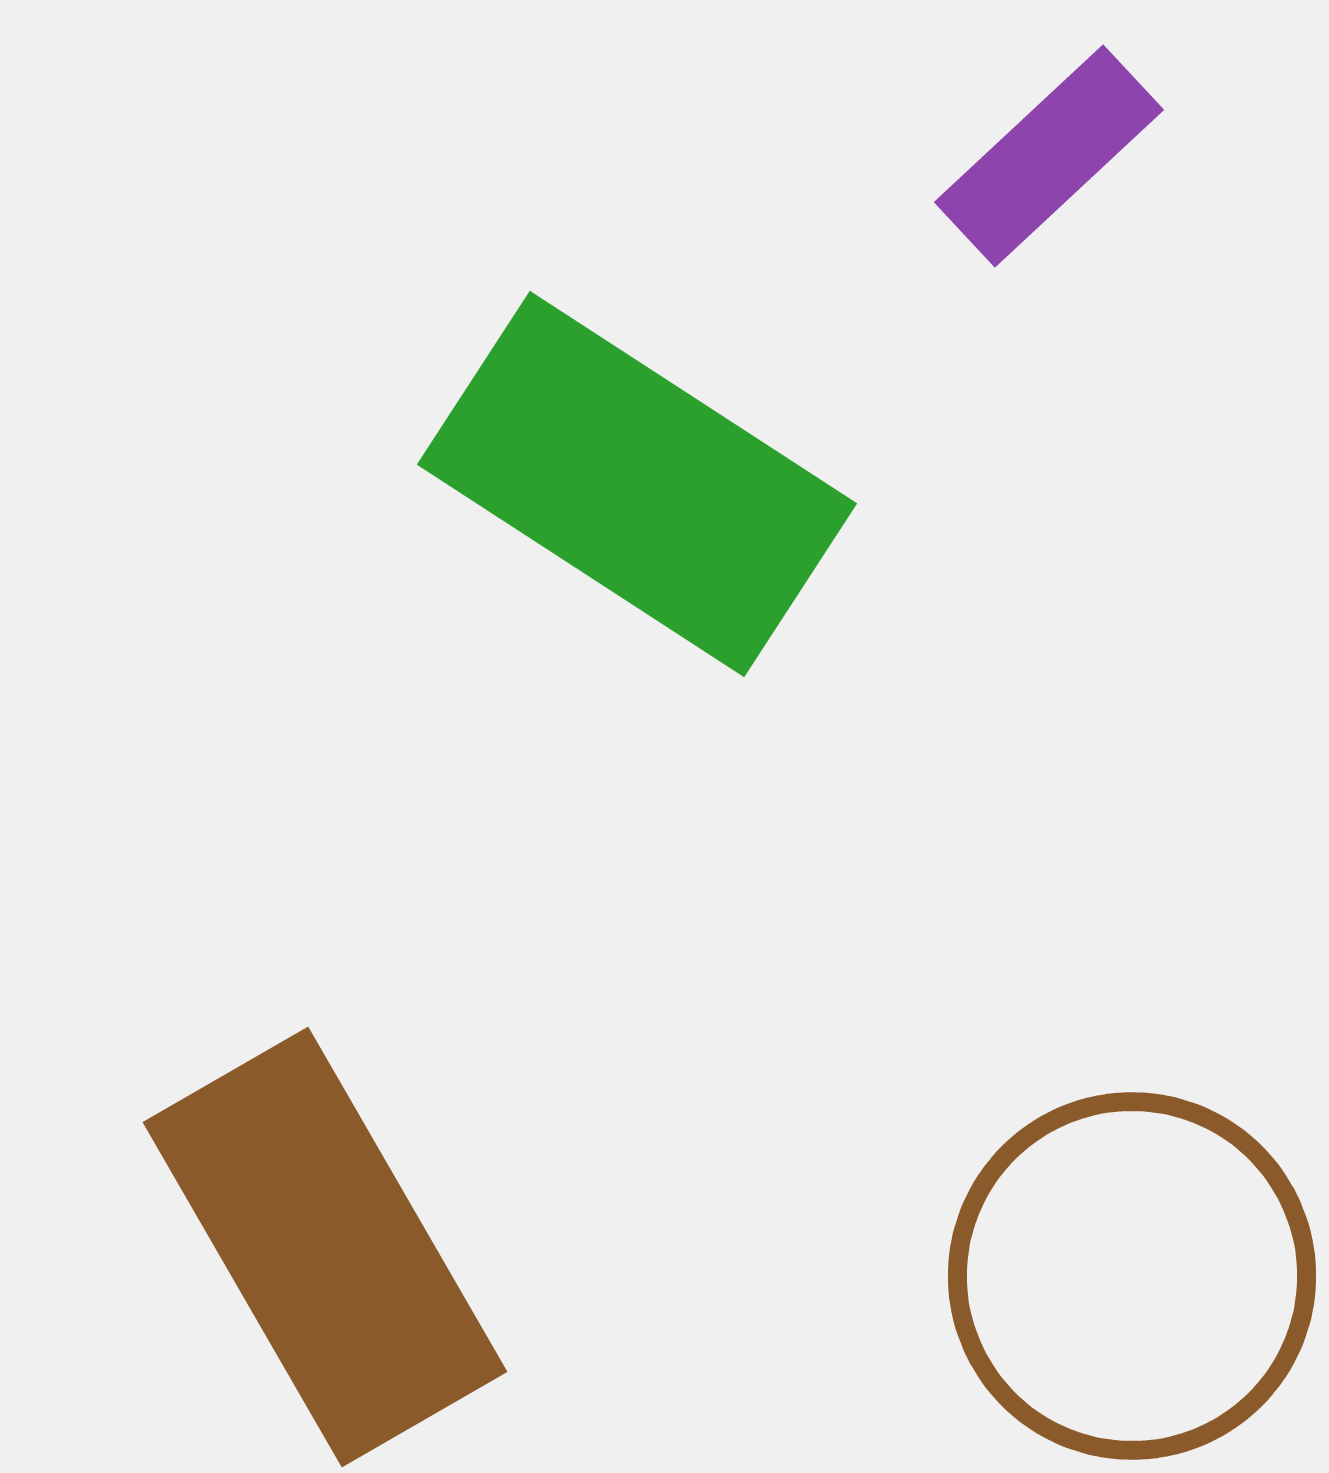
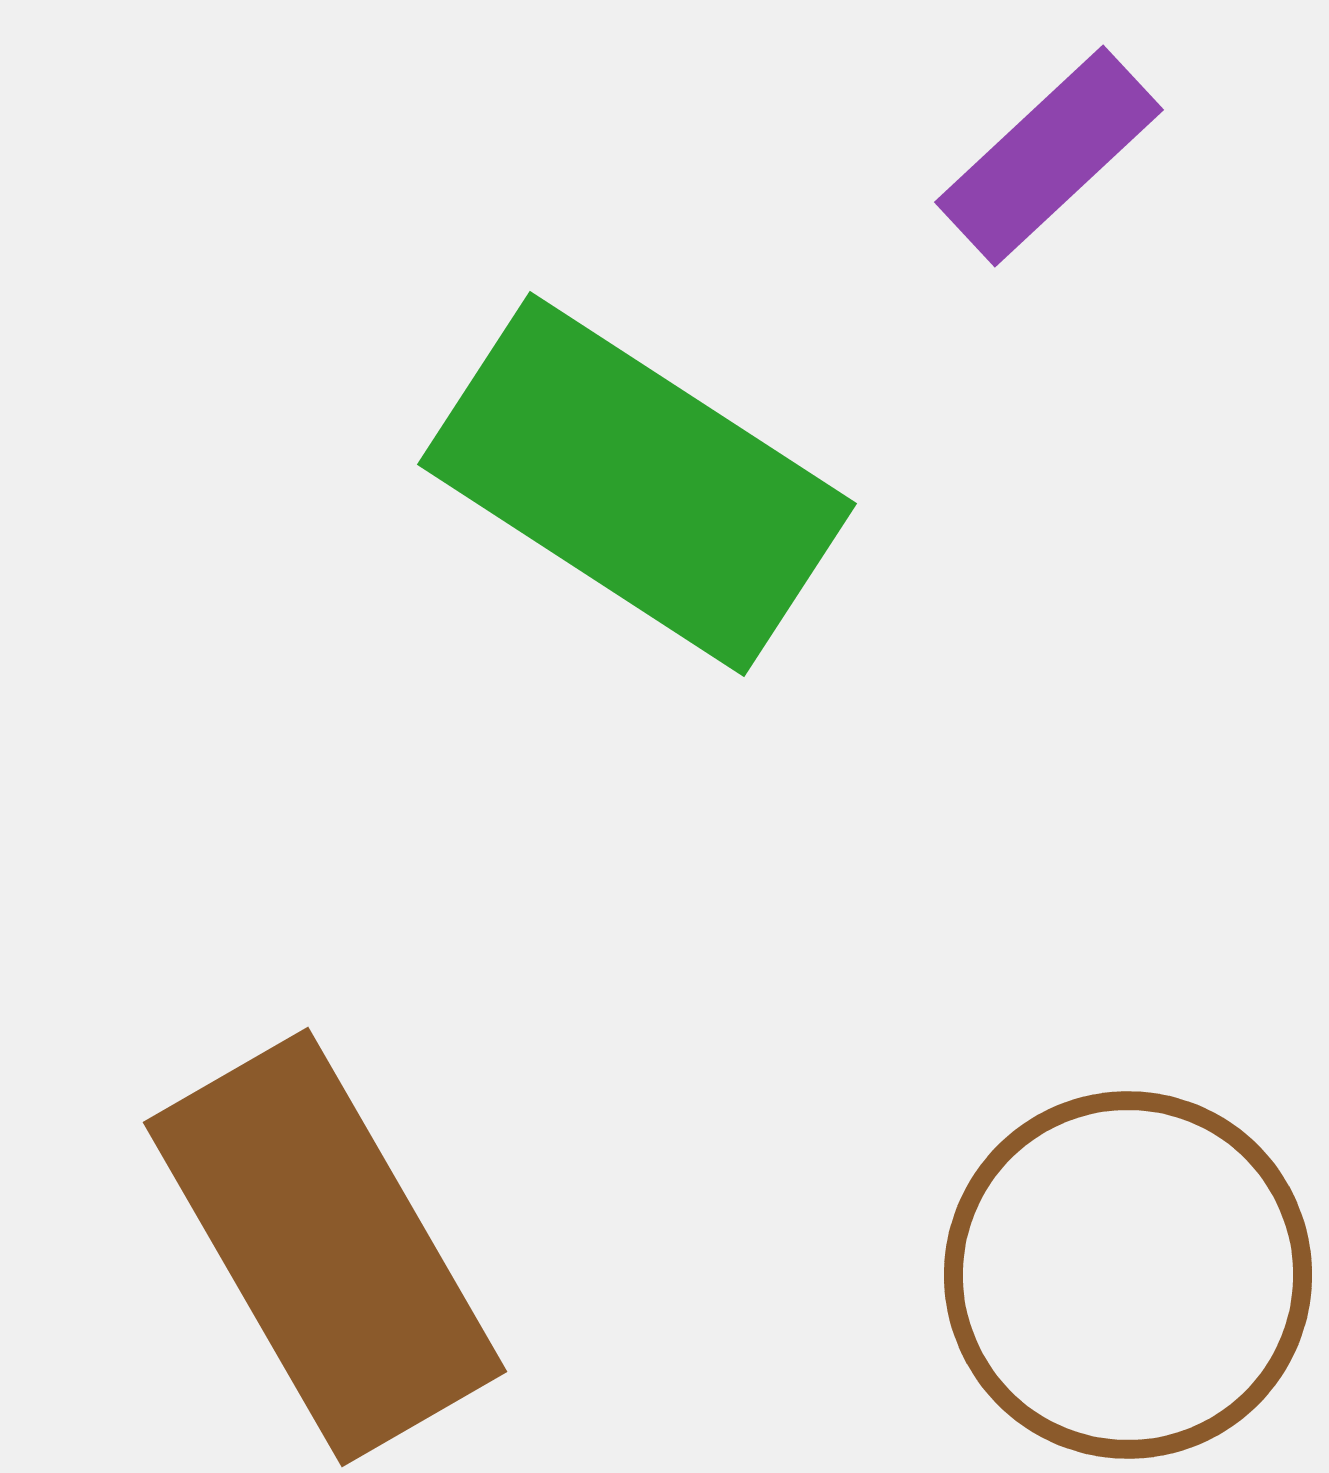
brown circle: moved 4 px left, 1 px up
